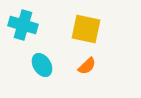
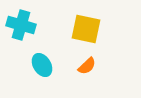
cyan cross: moved 2 px left
